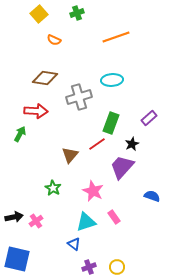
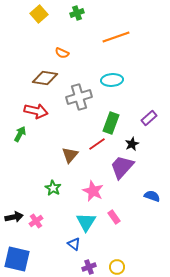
orange semicircle: moved 8 px right, 13 px down
red arrow: rotated 10 degrees clockwise
cyan triangle: rotated 40 degrees counterclockwise
